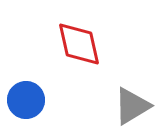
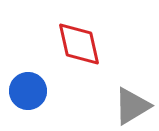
blue circle: moved 2 px right, 9 px up
